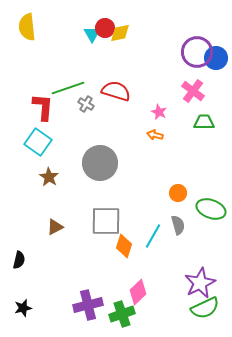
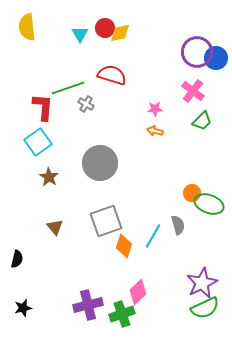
cyan triangle: moved 12 px left
red semicircle: moved 4 px left, 16 px up
pink star: moved 4 px left, 3 px up; rotated 28 degrees counterclockwise
green trapezoid: moved 2 px left, 1 px up; rotated 135 degrees clockwise
orange arrow: moved 4 px up
cyan square: rotated 20 degrees clockwise
orange circle: moved 14 px right
green ellipse: moved 2 px left, 5 px up
gray square: rotated 20 degrees counterclockwise
brown triangle: rotated 42 degrees counterclockwise
black semicircle: moved 2 px left, 1 px up
purple star: moved 2 px right
